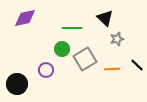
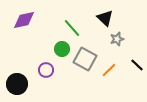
purple diamond: moved 1 px left, 2 px down
green line: rotated 48 degrees clockwise
gray square: rotated 30 degrees counterclockwise
orange line: moved 3 px left, 1 px down; rotated 42 degrees counterclockwise
